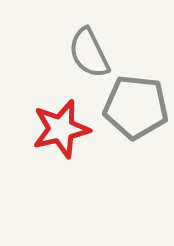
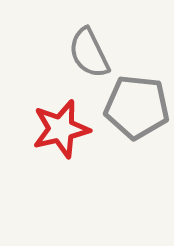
gray pentagon: moved 1 px right
